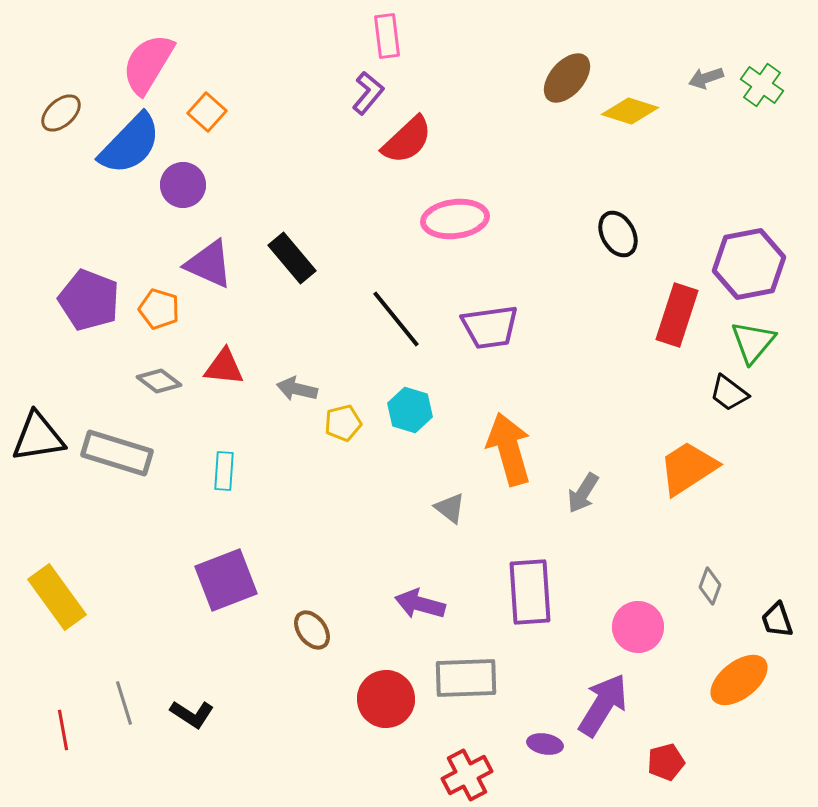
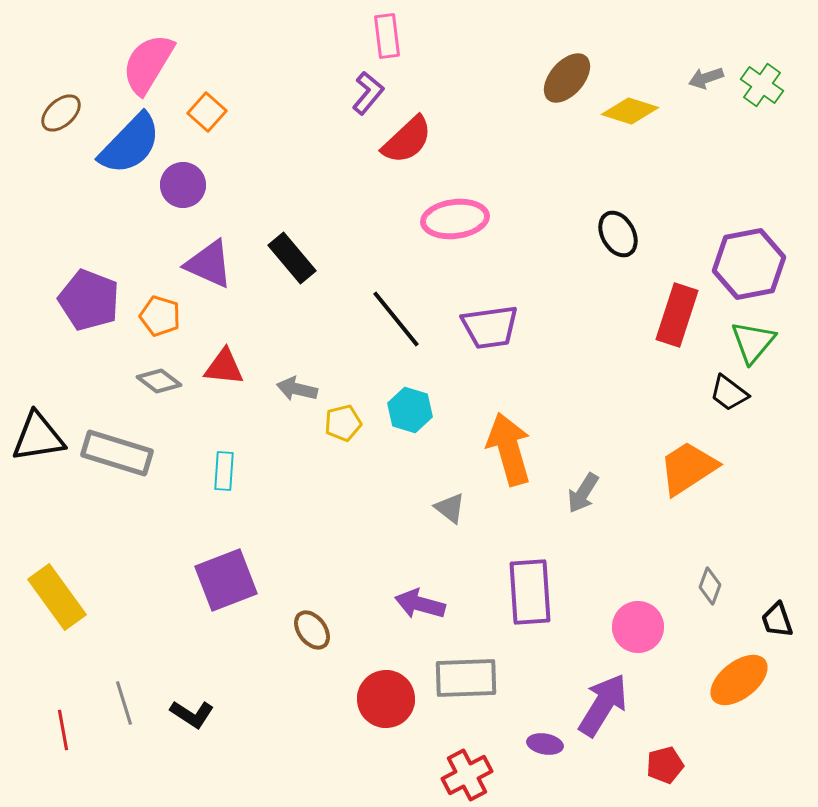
orange pentagon at (159, 309): moved 1 px right, 7 px down
red pentagon at (666, 762): moved 1 px left, 3 px down
